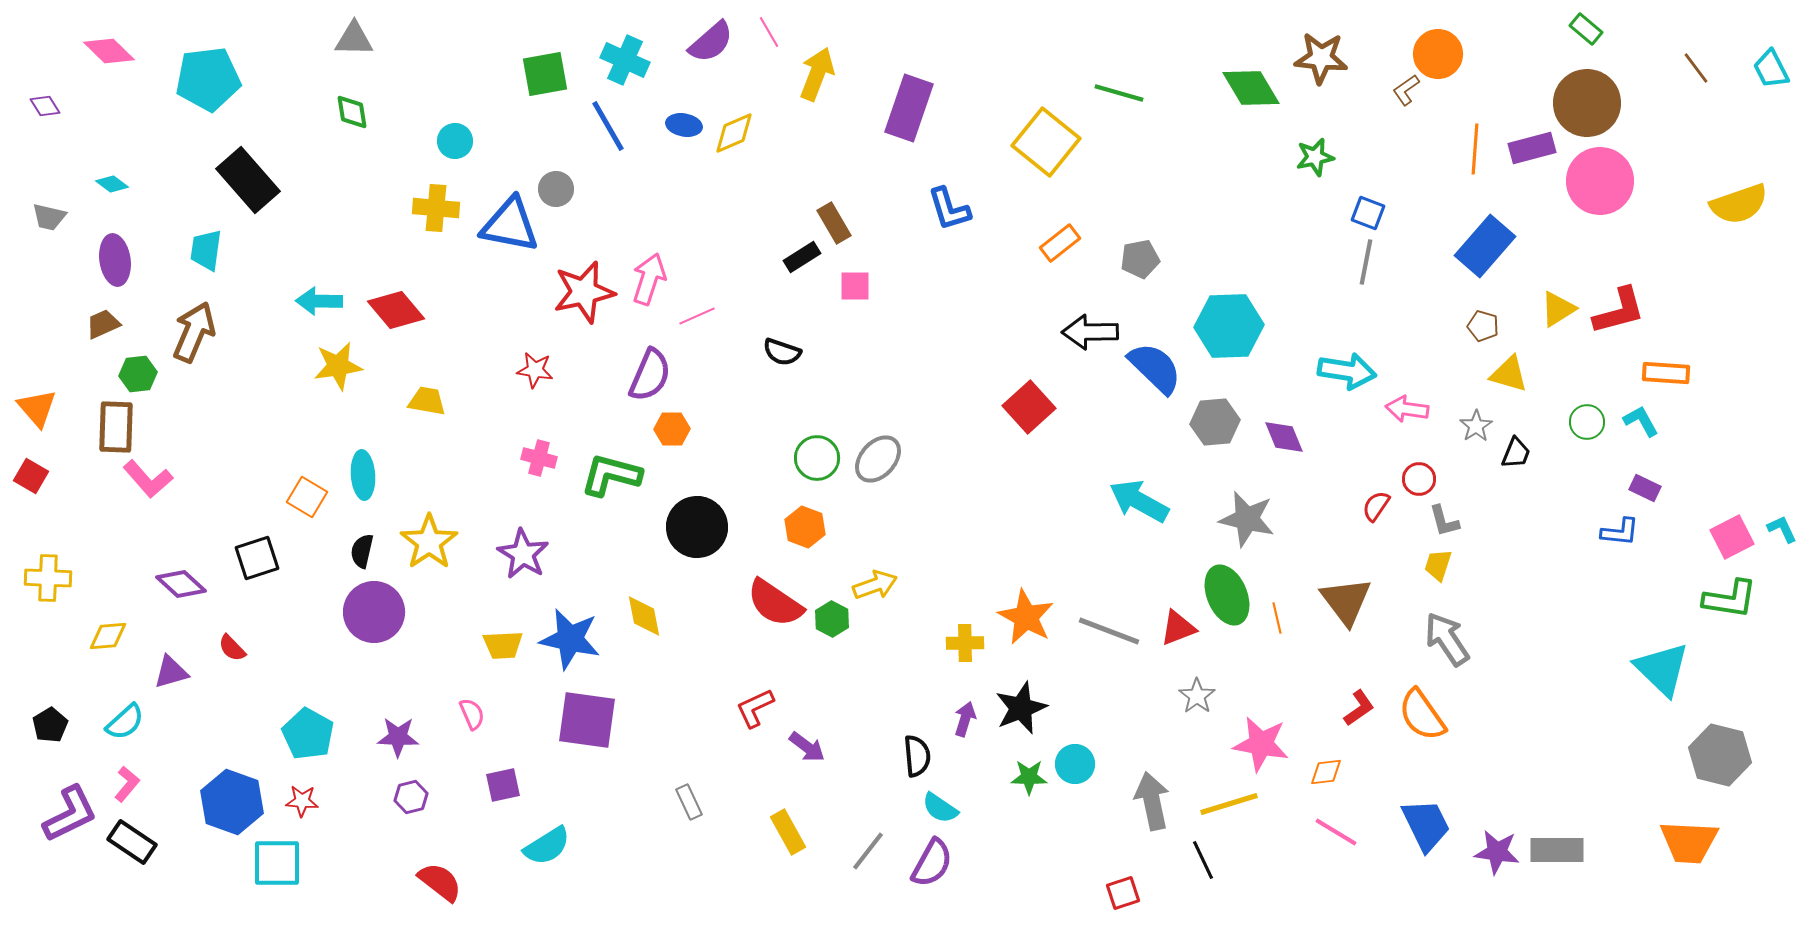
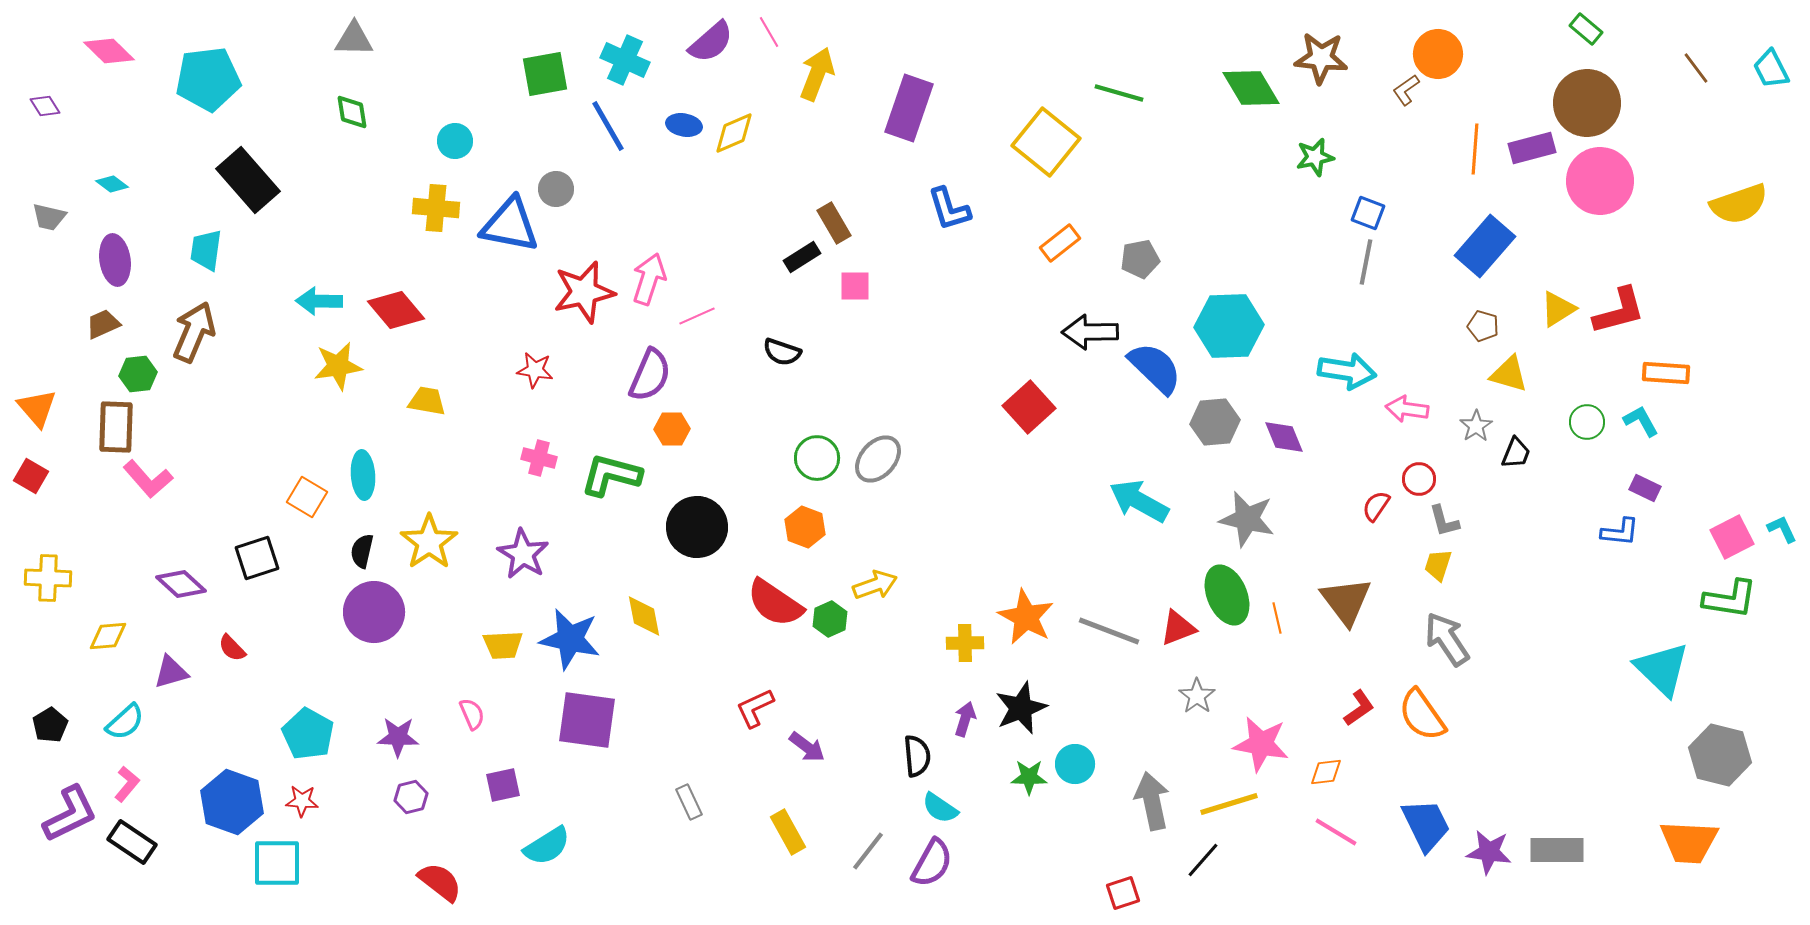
green hexagon at (832, 619): moved 2 px left; rotated 8 degrees clockwise
purple star at (1497, 852): moved 8 px left
black line at (1203, 860): rotated 66 degrees clockwise
